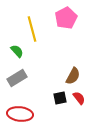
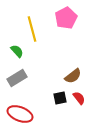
brown semicircle: rotated 24 degrees clockwise
red ellipse: rotated 15 degrees clockwise
